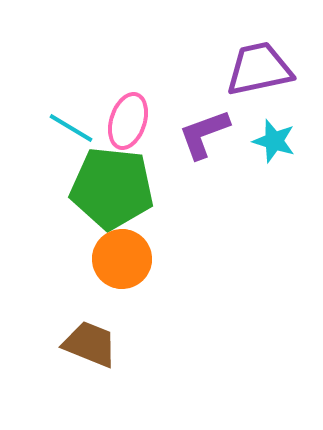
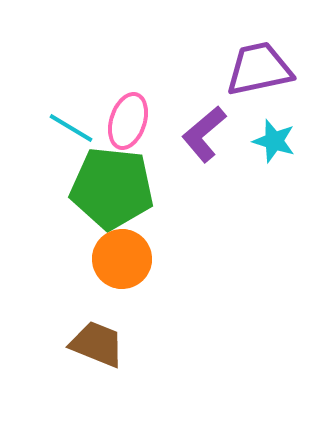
purple L-shape: rotated 20 degrees counterclockwise
brown trapezoid: moved 7 px right
